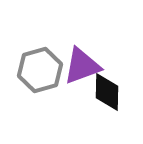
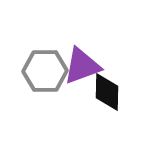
gray hexagon: moved 5 px right, 1 px down; rotated 15 degrees clockwise
